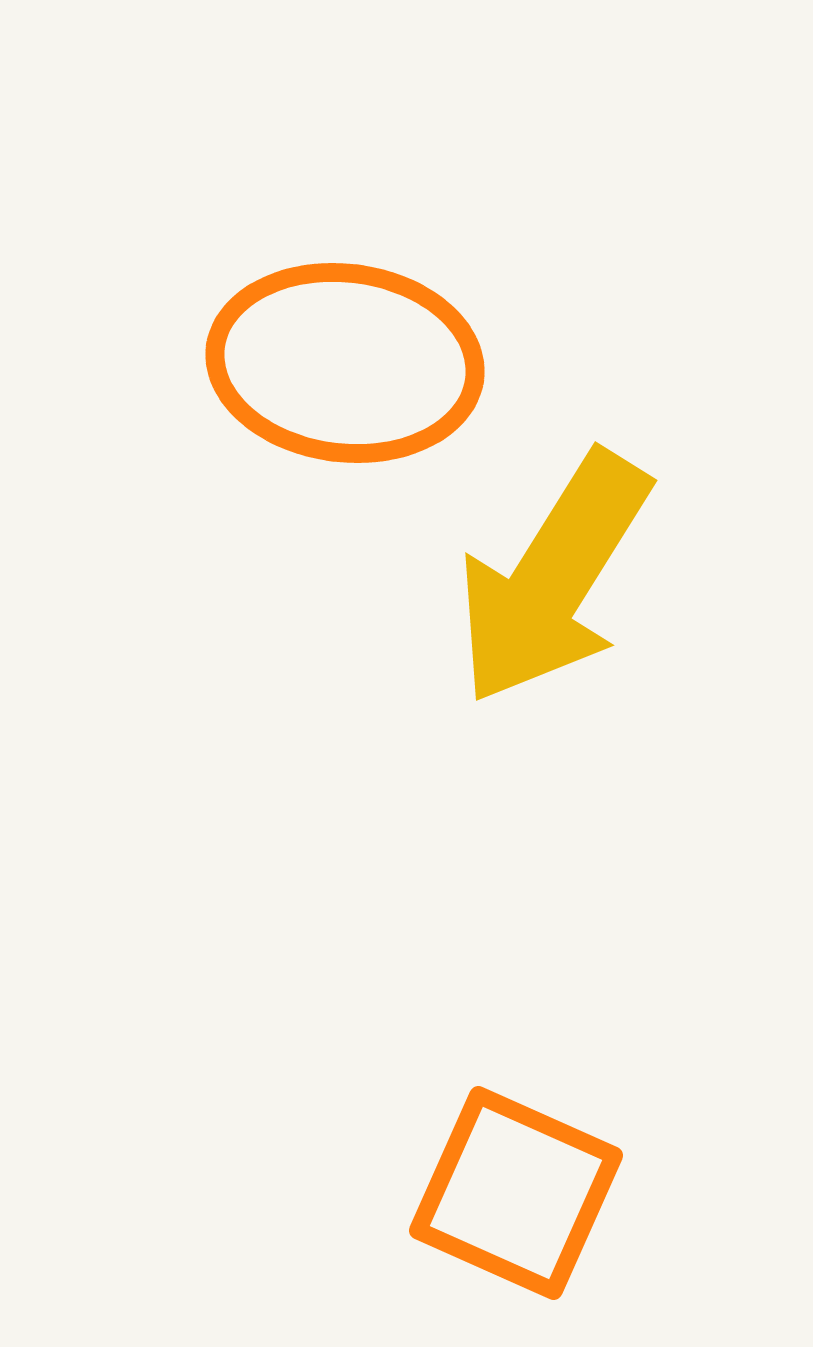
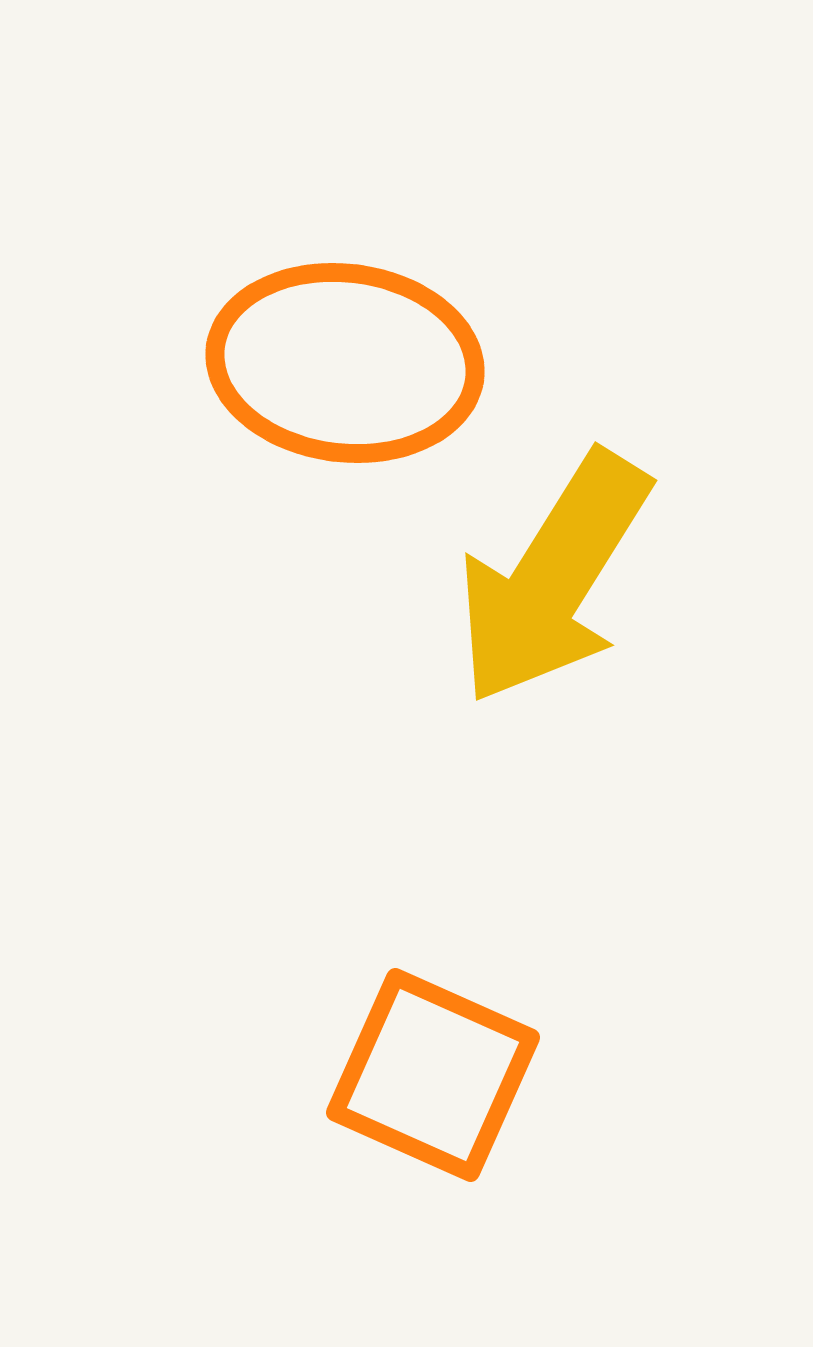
orange square: moved 83 px left, 118 px up
